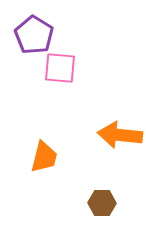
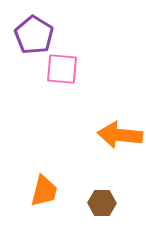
pink square: moved 2 px right, 1 px down
orange trapezoid: moved 34 px down
